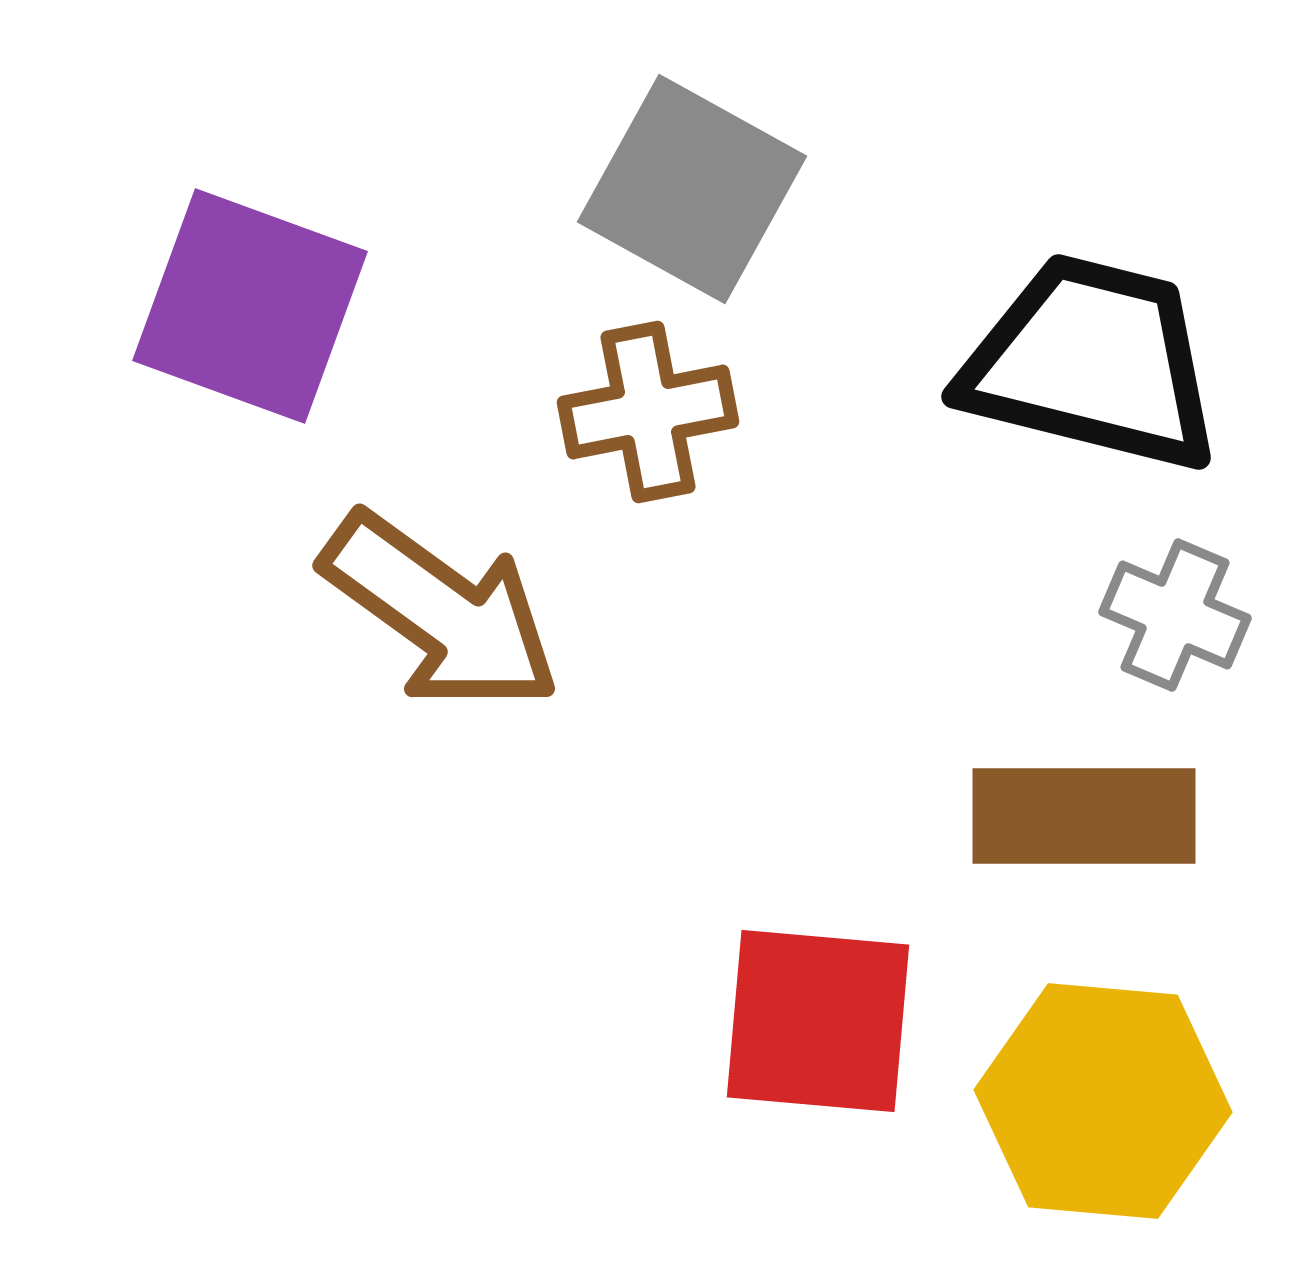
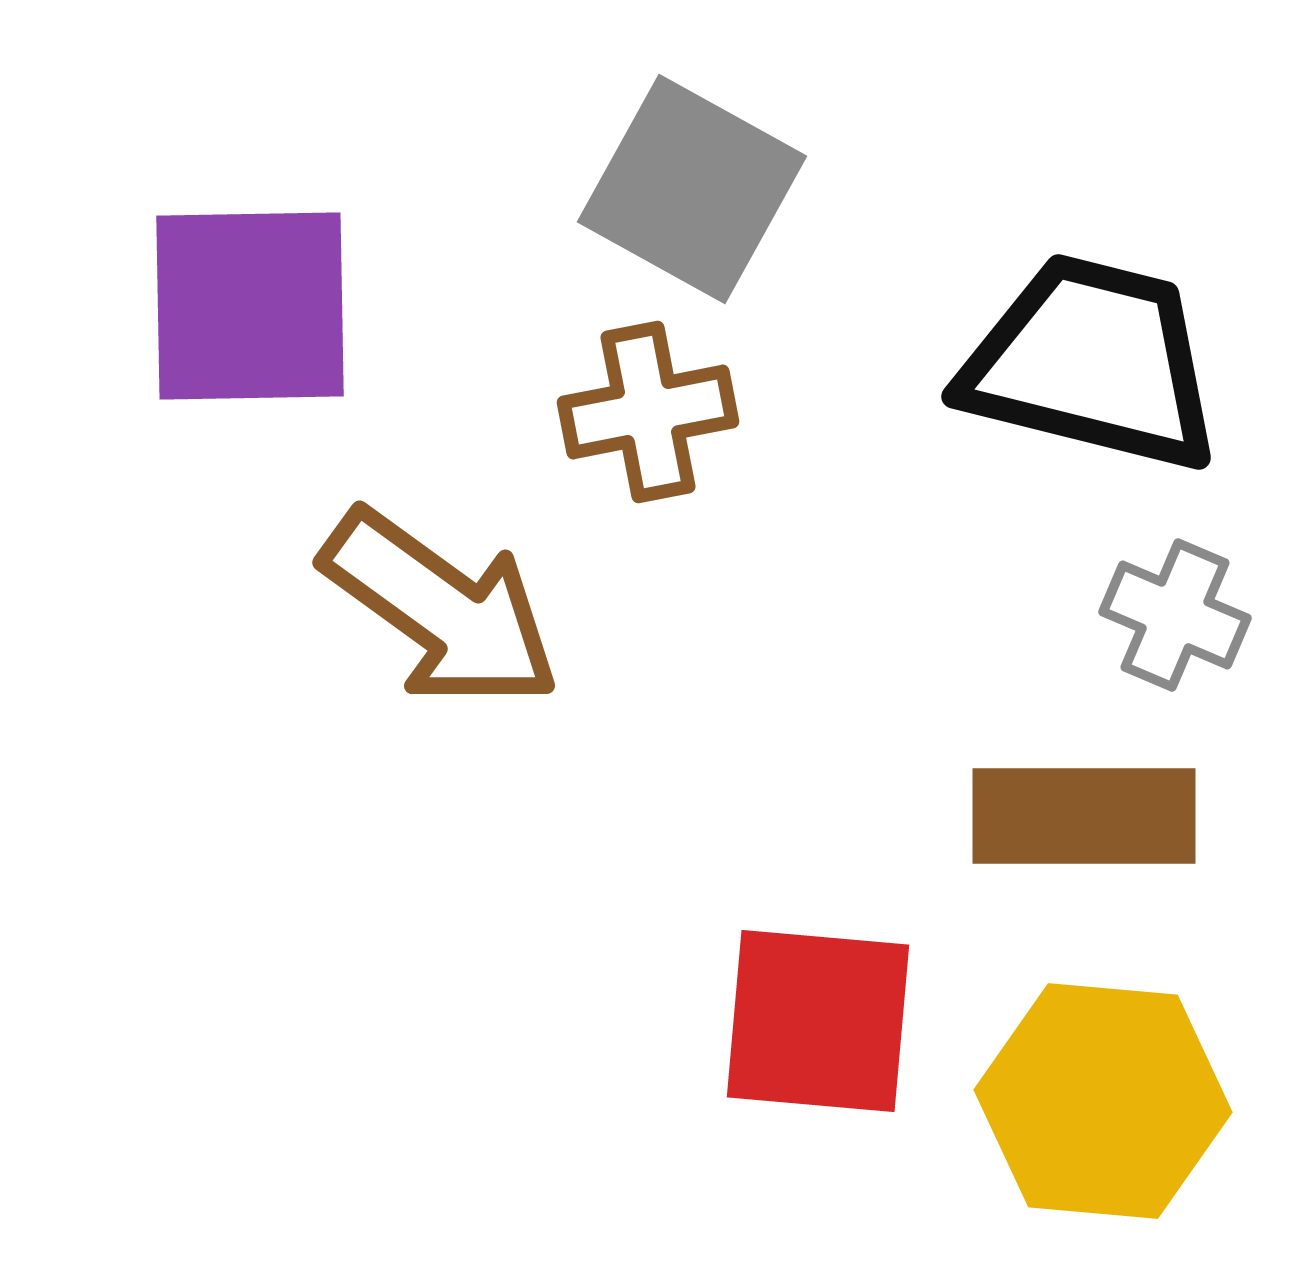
purple square: rotated 21 degrees counterclockwise
brown arrow: moved 3 px up
